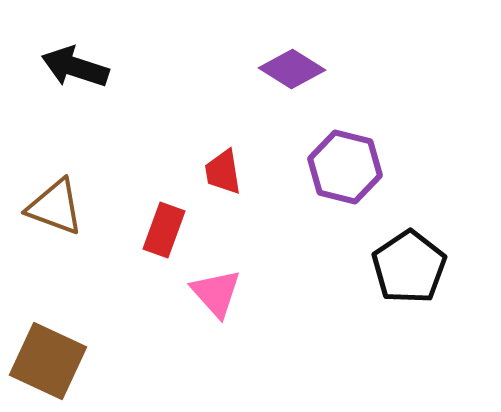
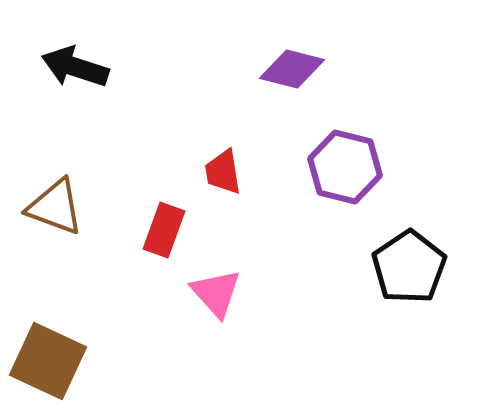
purple diamond: rotated 18 degrees counterclockwise
